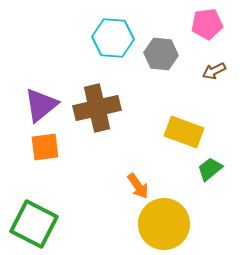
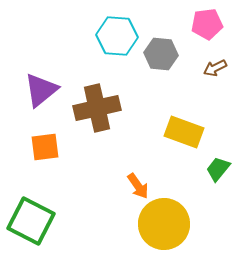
cyan hexagon: moved 4 px right, 2 px up
brown arrow: moved 1 px right, 3 px up
purple triangle: moved 15 px up
green trapezoid: moved 8 px right; rotated 12 degrees counterclockwise
green square: moved 3 px left, 3 px up
